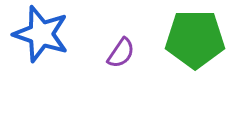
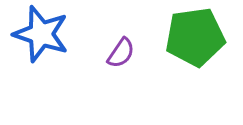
green pentagon: moved 2 px up; rotated 8 degrees counterclockwise
